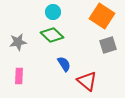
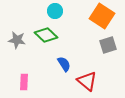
cyan circle: moved 2 px right, 1 px up
green diamond: moved 6 px left
gray star: moved 1 px left, 2 px up; rotated 18 degrees clockwise
pink rectangle: moved 5 px right, 6 px down
